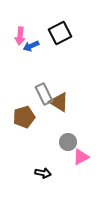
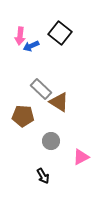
black square: rotated 25 degrees counterclockwise
gray rectangle: moved 3 px left, 5 px up; rotated 20 degrees counterclockwise
brown pentagon: moved 1 px left, 1 px up; rotated 20 degrees clockwise
gray circle: moved 17 px left, 1 px up
black arrow: moved 3 px down; rotated 49 degrees clockwise
